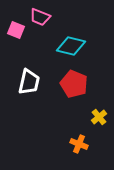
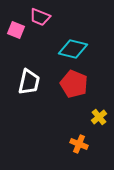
cyan diamond: moved 2 px right, 3 px down
